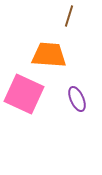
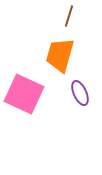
orange trapezoid: moved 11 px right; rotated 78 degrees counterclockwise
purple ellipse: moved 3 px right, 6 px up
